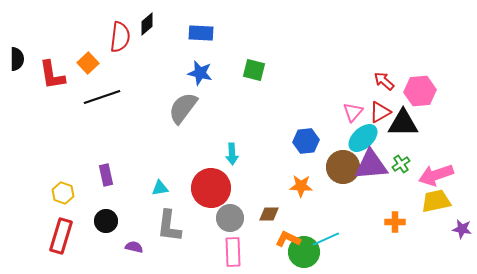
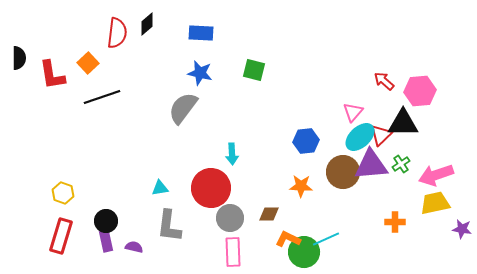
red semicircle: moved 3 px left, 4 px up
black semicircle: moved 2 px right, 1 px up
red triangle: moved 1 px right, 23 px down; rotated 15 degrees counterclockwise
cyan ellipse: moved 3 px left, 1 px up
brown circle: moved 5 px down
purple rectangle: moved 66 px down
yellow trapezoid: moved 1 px left, 2 px down
